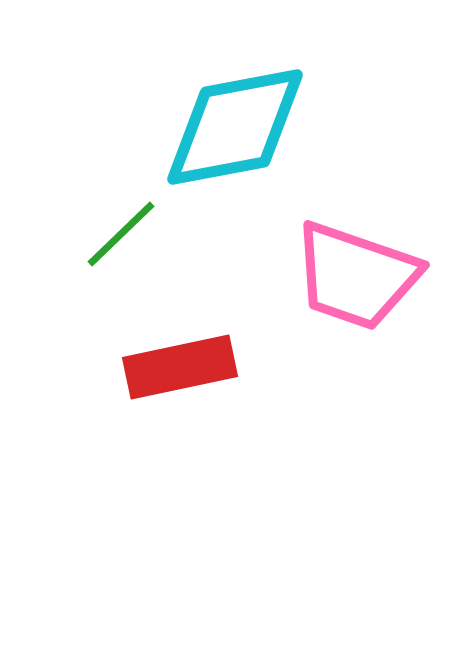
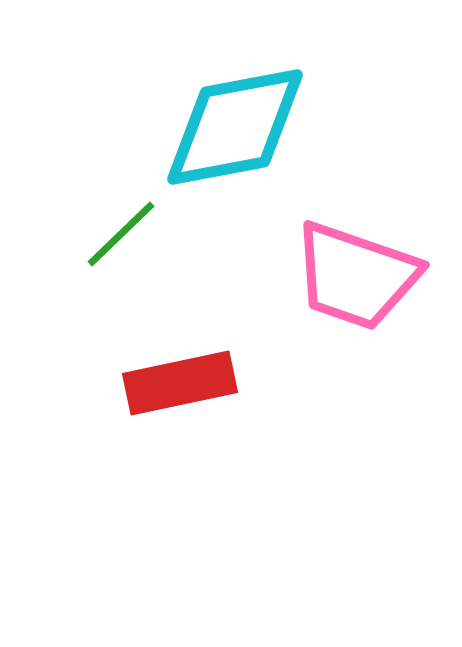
red rectangle: moved 16 px down
